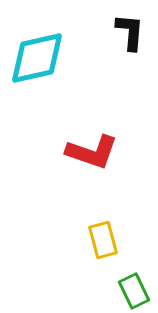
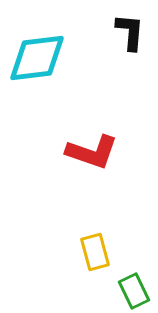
cyan diamond: rotated 6 degrees clockwise
yellow rectangle: moved 8 px left, 12 px down
